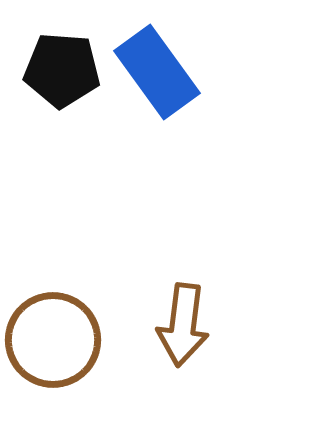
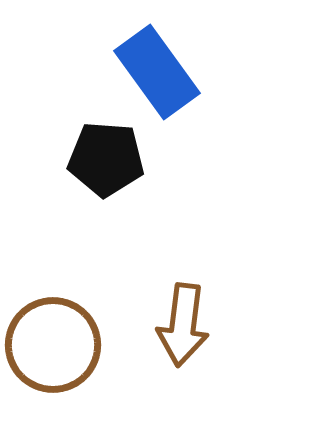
black pentagon: moved 44 px right, 89 px down
brown circle: moved 5 px down
